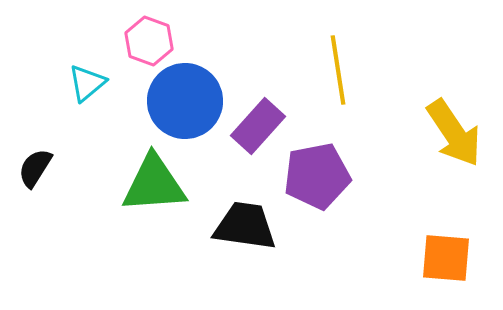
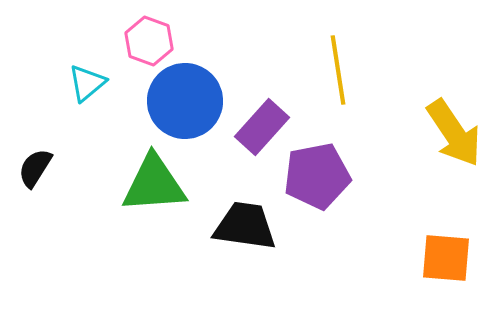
purple rectangle: moved 4 px right, 1 px down
